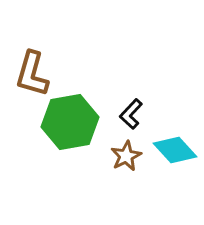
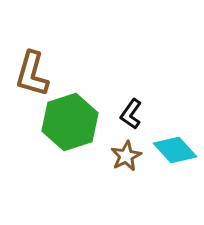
black L-shape: rotated 8 degrees counterclockwise
green hexagon: rotated 8 degrees counterclockwise
